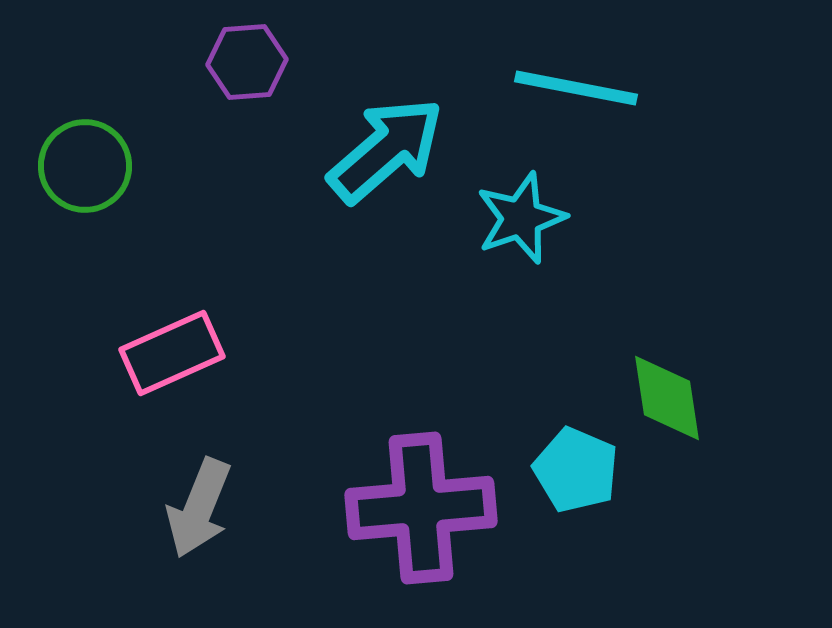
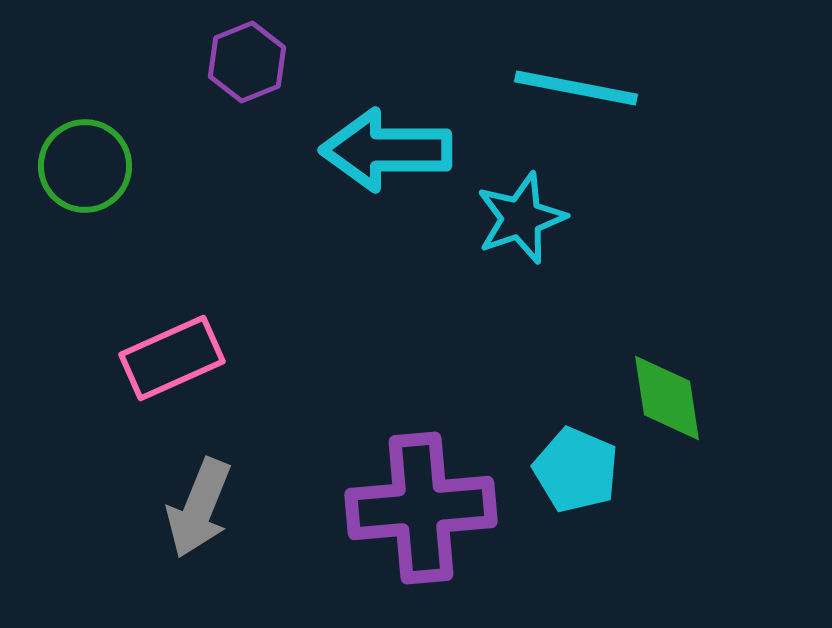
purple hexagon: rotated 18 degrees counterclockwise
cyan arrow: rotated 139 degrees counterclockwise
pink rectangle: moved 5 px down
